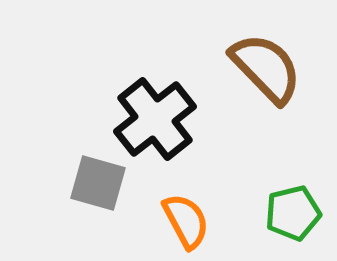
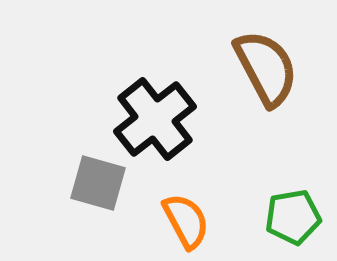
brown semicircle: rotated 16 degrees clockwise
green pentagon: moved 4 px down; rotated 4 degrees clockwise
